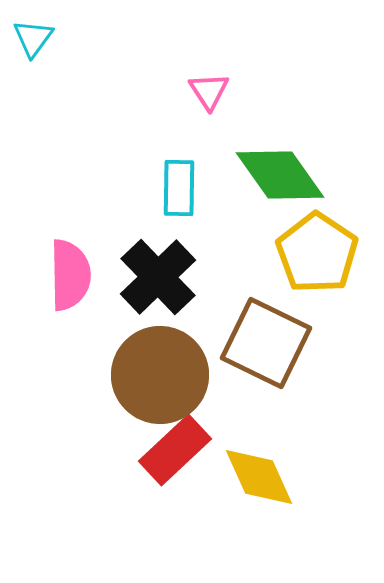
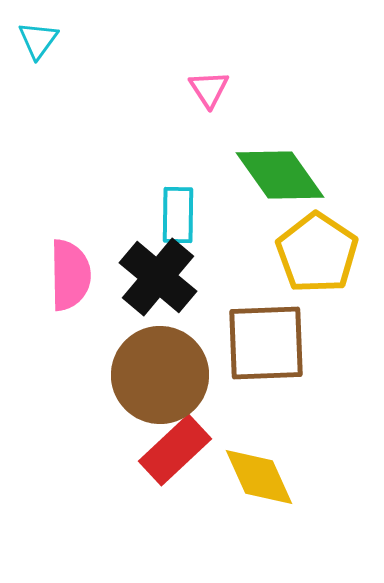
cyan triangle: moved 5 px right, 2 px down
pink triangle: moved 2 px up
cyan rectangle: moved 1 px left, 27 px down
black cross: rotated 6 degrees counterclockwise
brown square: rotated 28 degrees counterclockwise
